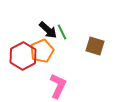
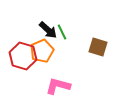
brown square: moved 3 px right, 1 px down
red hexagon: rotated 16 degrees counterclockwise
pink L-shape: rotated 100 degrees counterclockwise
